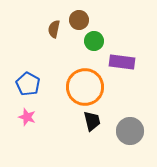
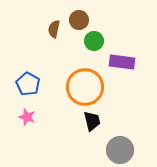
gray circle: moved 10 px left, 19 px down
